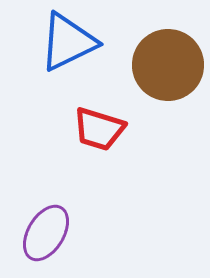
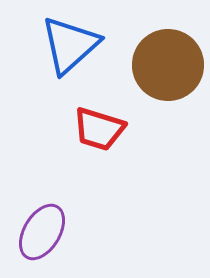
blue triangle: moved 2 px right, 3 px down; rotated 16 degrees counterclockwise
purple ellipse: moved 4 px left, 1 px up
